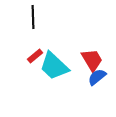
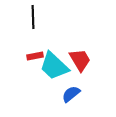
red rectangle: rotated 28 degrees clockwise
red trapezoid: moved 12 px left
blue semicircle: moved 26 px left, 17 px down
